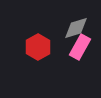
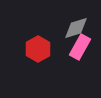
red hexagon: moved 2 px down
